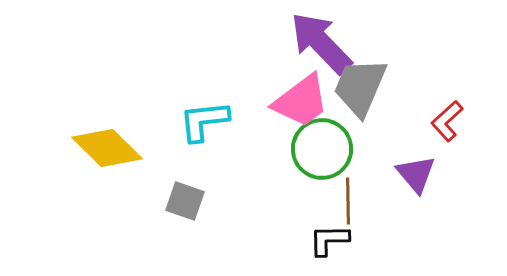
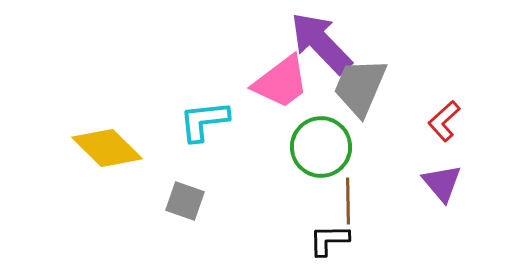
pink trapezoid: moved 20 px left, 19 px up
red L-shape: moved 3 px left
green circle: moved 1 px left, 2 px up
purple triangle: moved 26 px right, 9 px down
